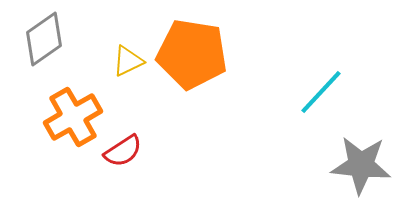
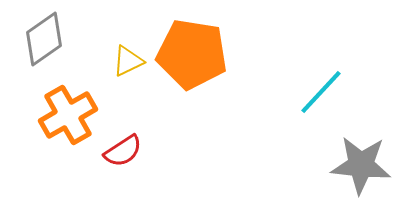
orange cross: moved 5 px left, 2 px up
